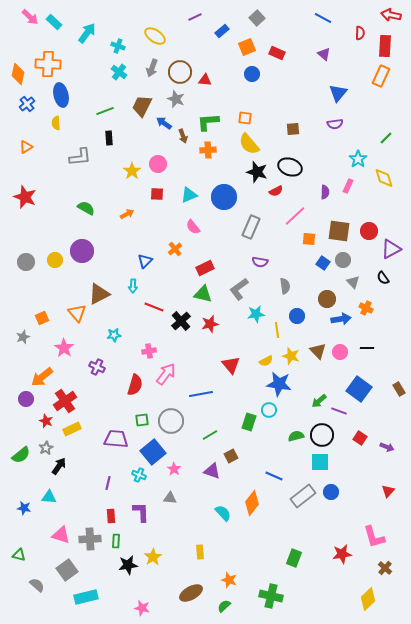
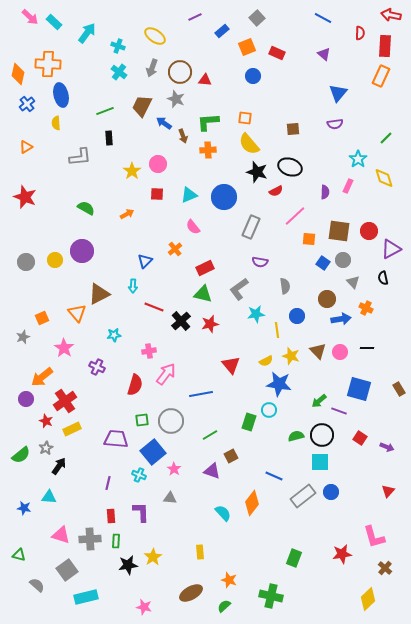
blue circle at (252, 74): moved 1 px right, 2 px down
black semicircle at (383, 278): rotated 24 degrees clockwise
blue square at (359, 389): rotated 20 degrees counterclockwise
pink star at (142, 608): moved 2 px right, 1 px up
